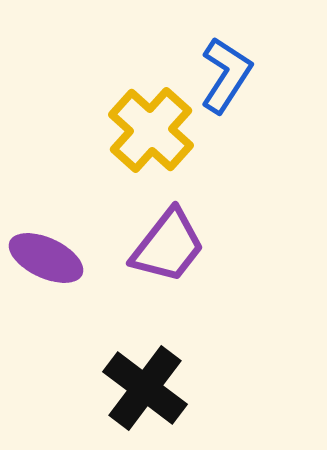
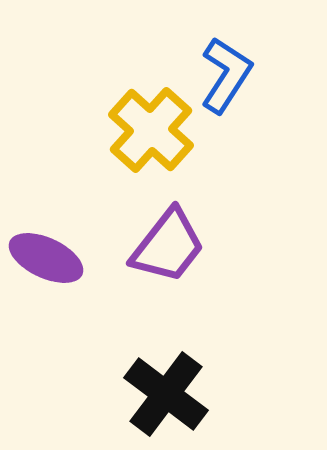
black cross: moved 21 px right, 6 px down
